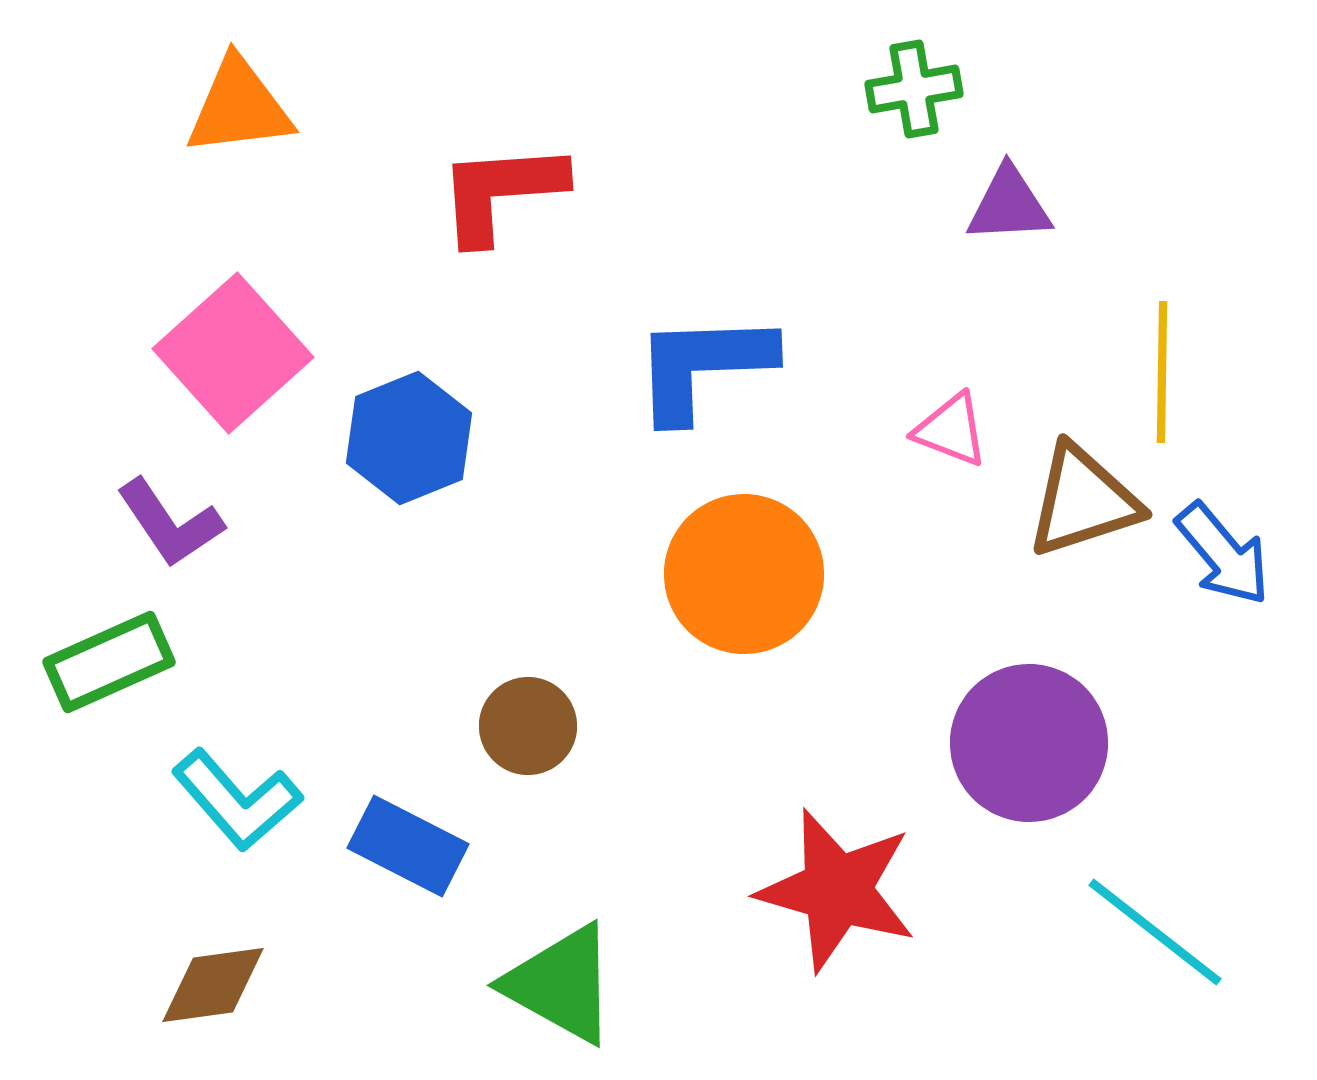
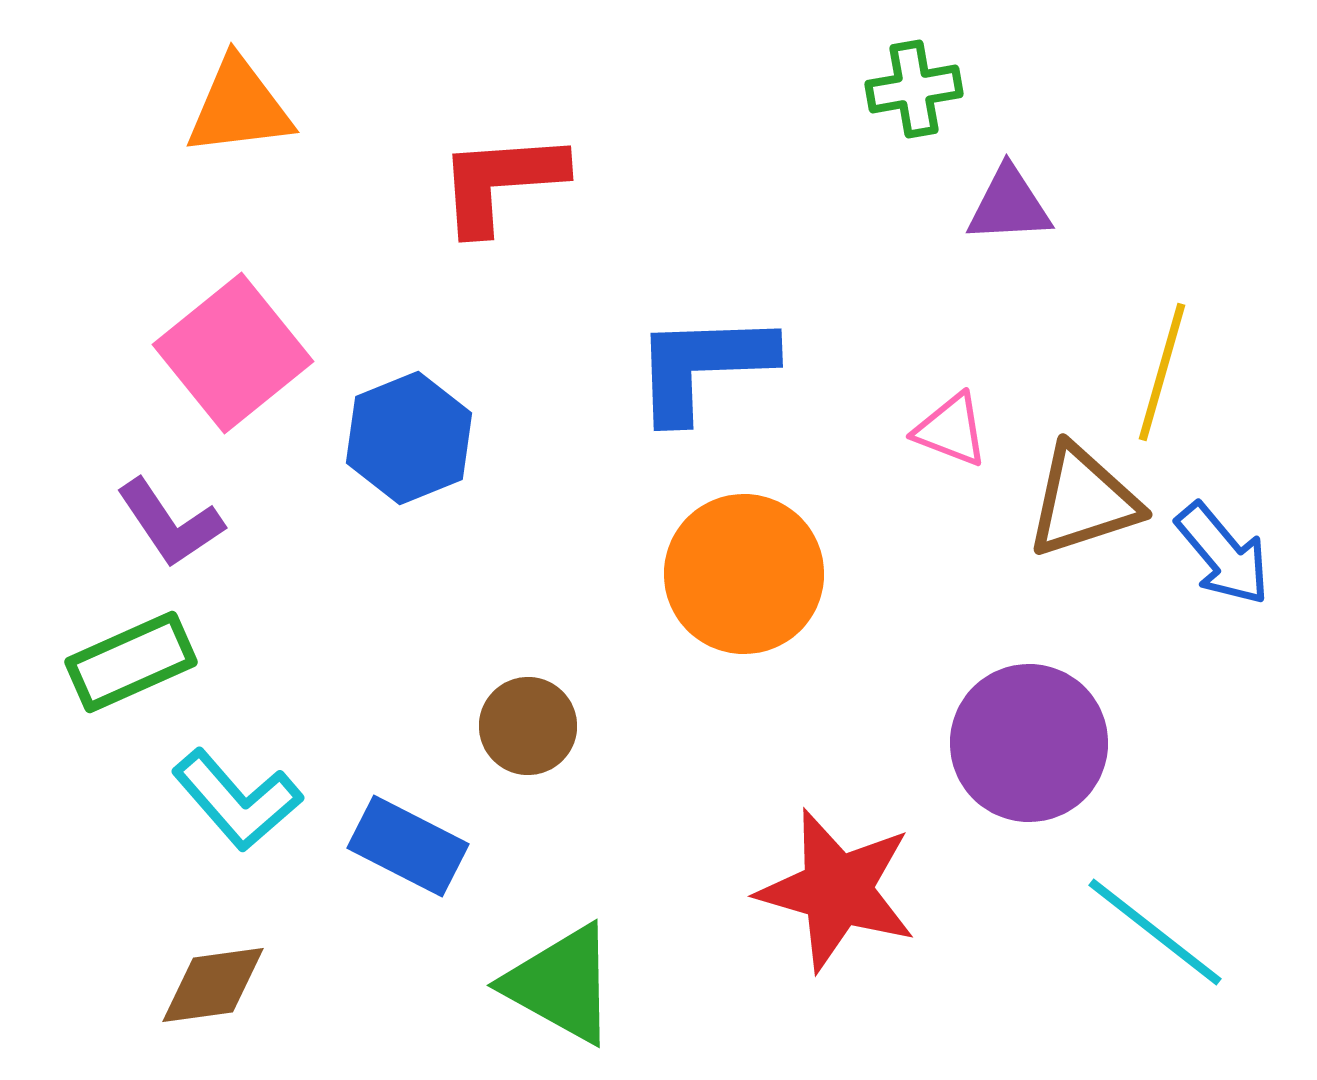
red L-shape: moved 10 px up
pink square: rotated 3 degrees clockwise
yellow line: rotated 15 degrees clockwise
green rectangle: moved 22 px right
